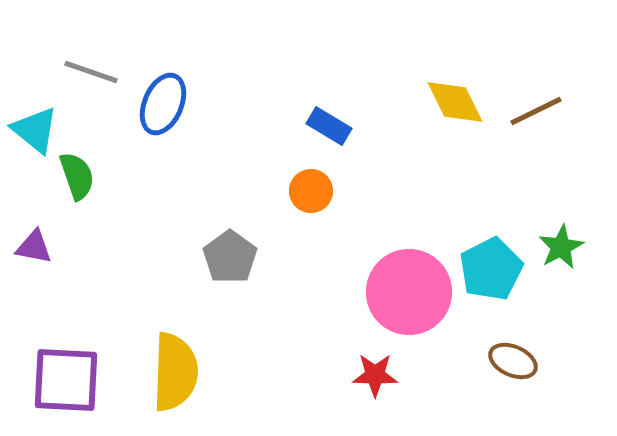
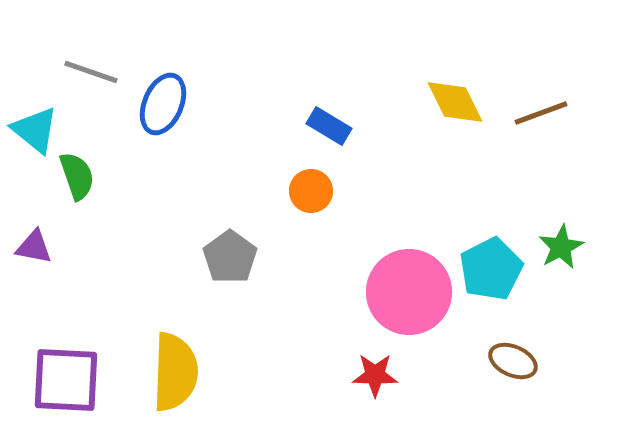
brown line: moved 5 px right, 2 px down; rotated 6 degrees clockwise
